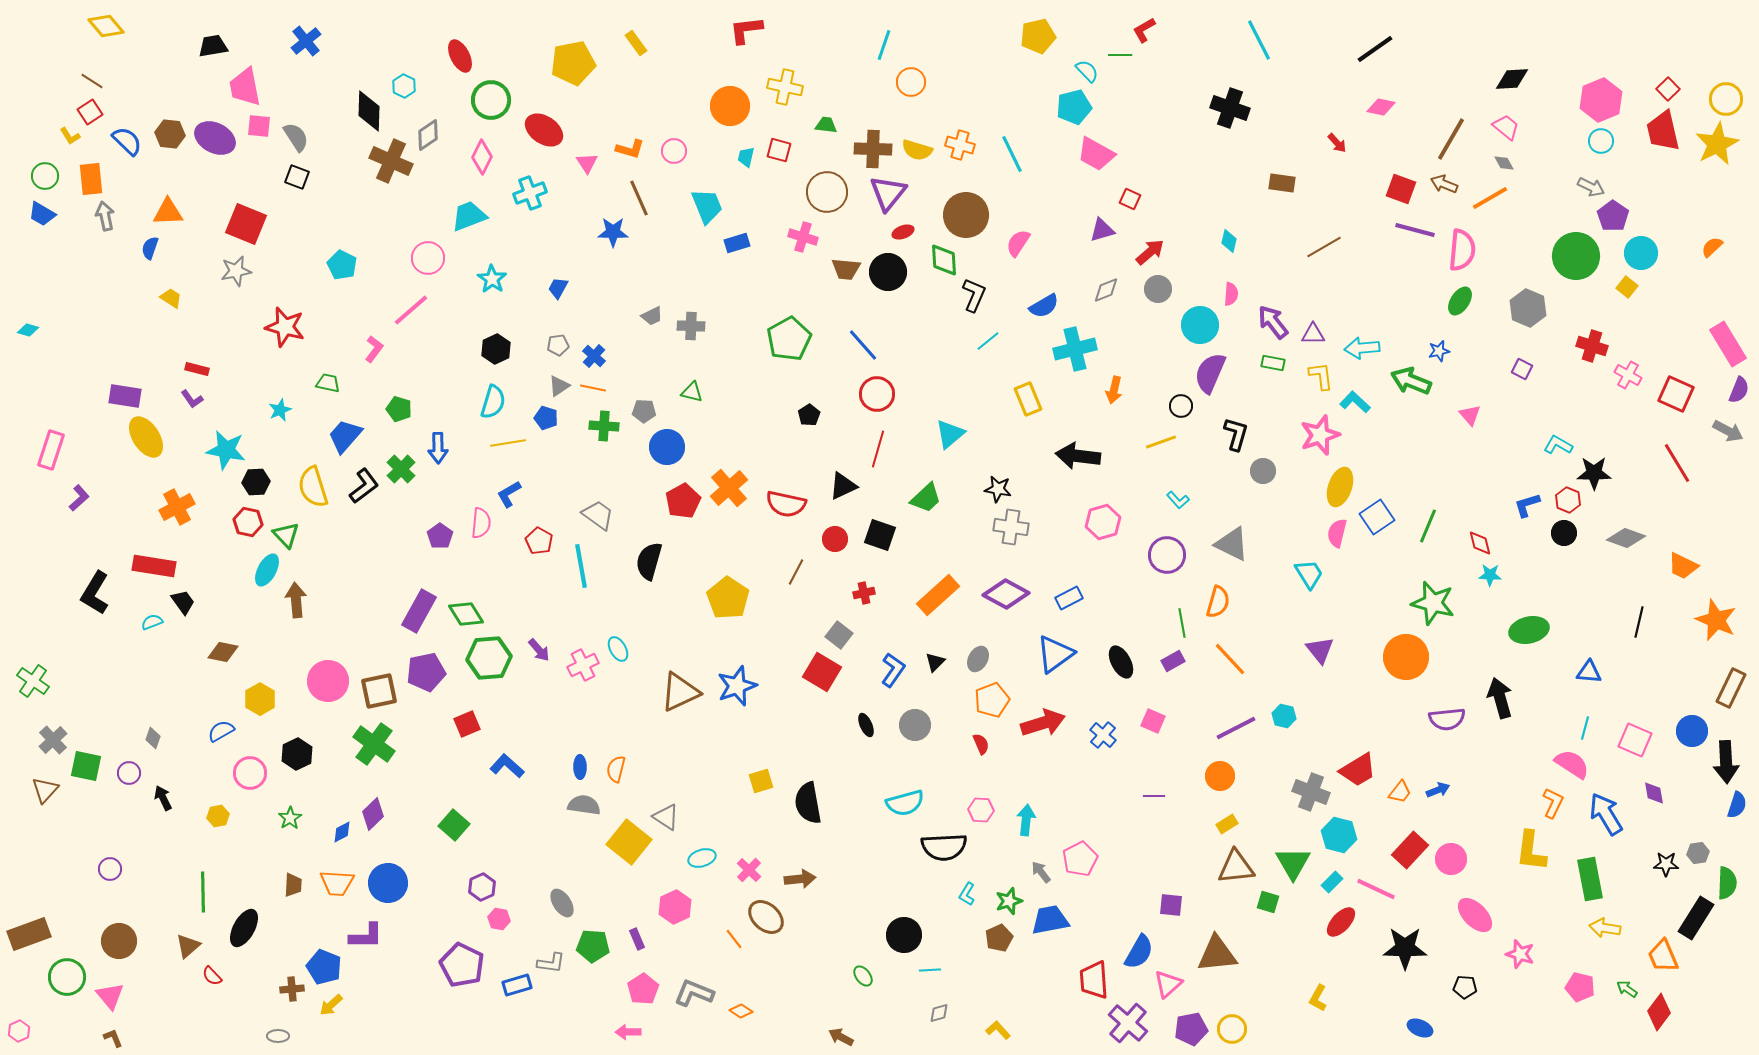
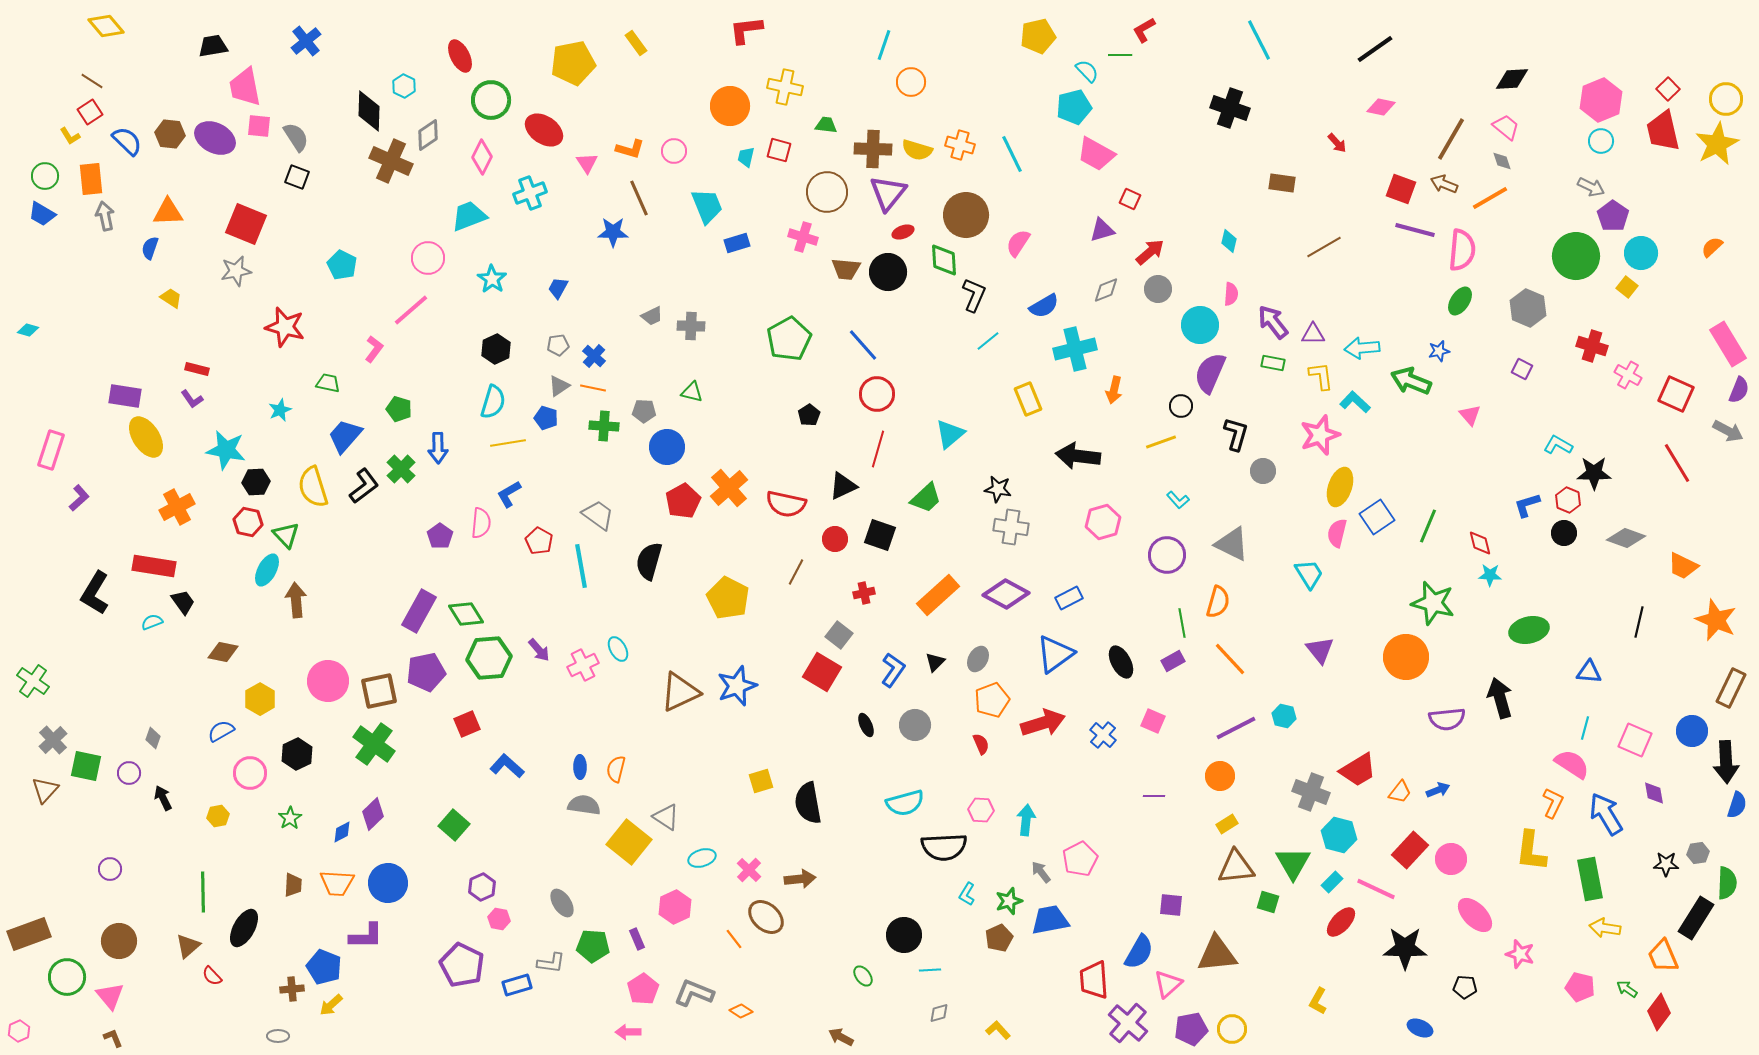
gray diamond at (1504, 163): moved 2 px left, 2 px up; rotated 10 degrees clockwise
yellow pentagon at (728, 598): rotated 6 degrees counterclockwise
yellow L-shape at (1318, 998): moved 3 px down
